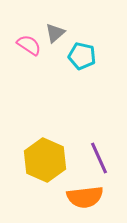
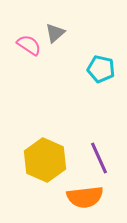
cyan pentagon: moved 19 px right, 13 px down
